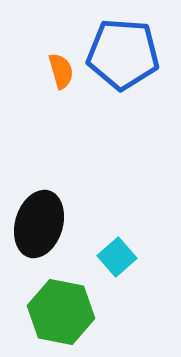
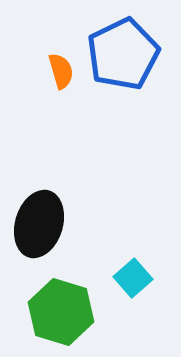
blue pentagon: rotated 30 degrees counterclockwise
cyan square: moved 16 px right, 21 px down
green hexagon: rotated 6 degrees clockwise
